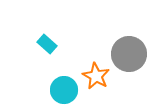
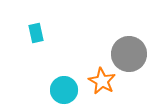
cyan rectangle: moved 11 px left, 11 px up; rotated 36 degrees clockwise
orange star: moved 6 px right, 5 px down
